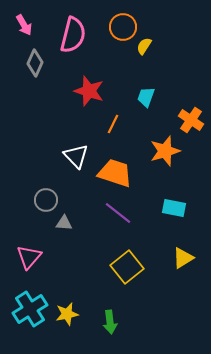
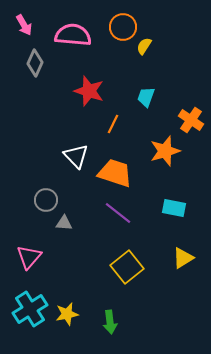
pink semicircle: rotated 99 degrees counterclockwise
